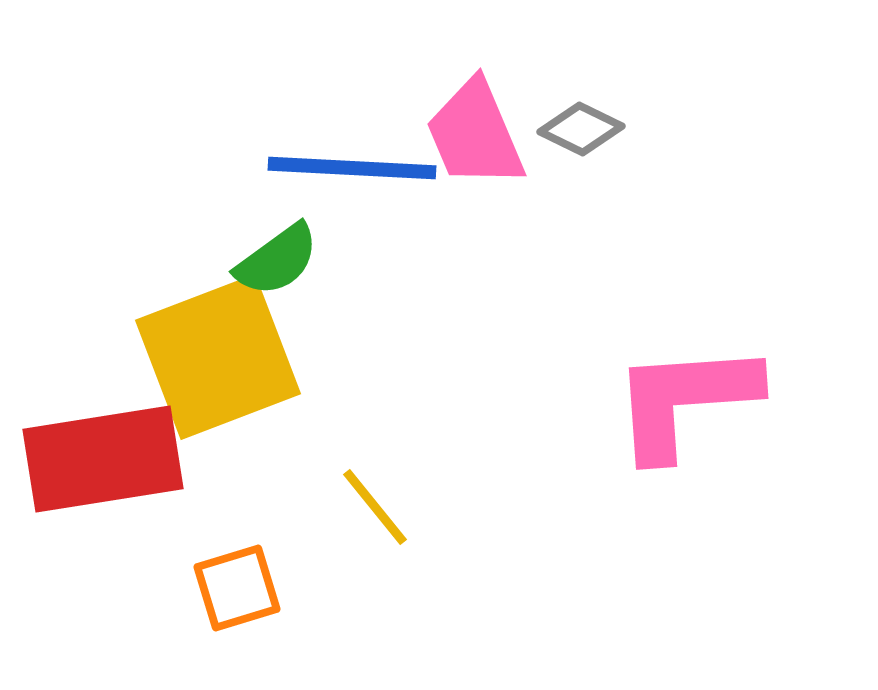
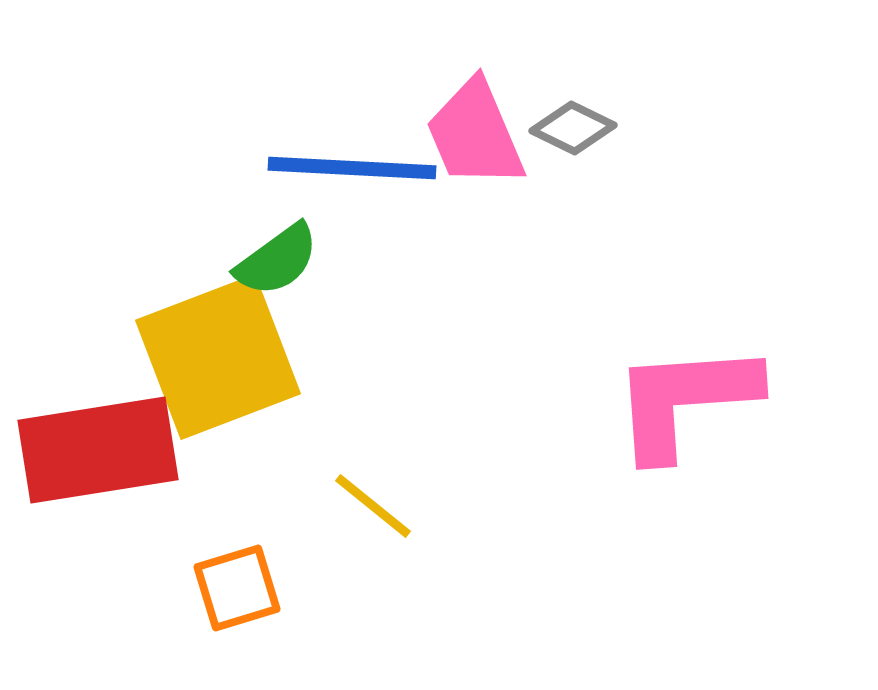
gray diamond: moved 8 px left, 1 px up
red rectangle: moved 5 px left, 9 px up
yellow line: moved 2 px left, 1 px up; rotated 12 degrees counterclockwise
